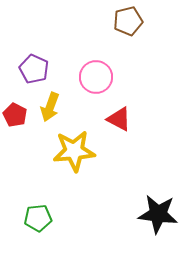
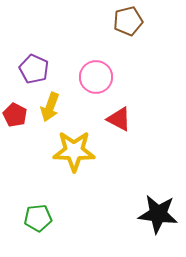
yellow star: rotated 6 degrees clockwise
